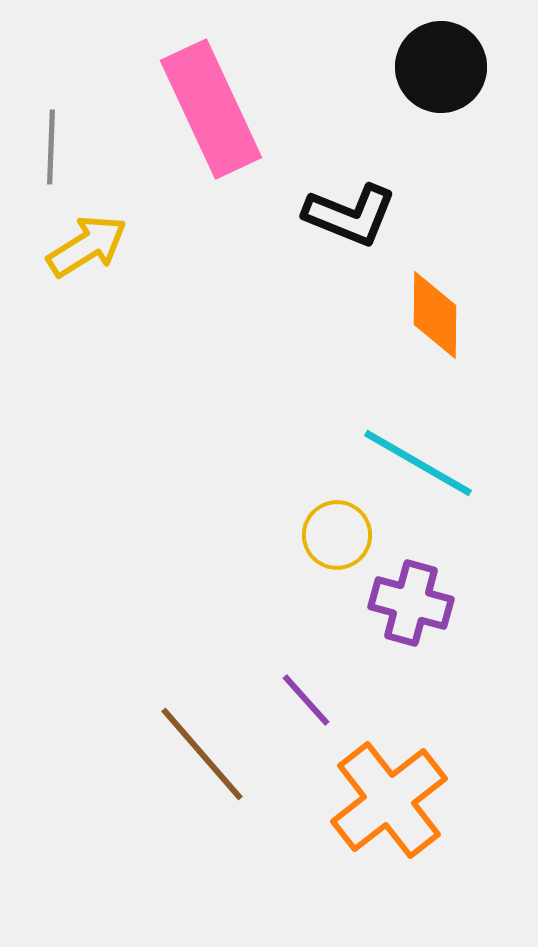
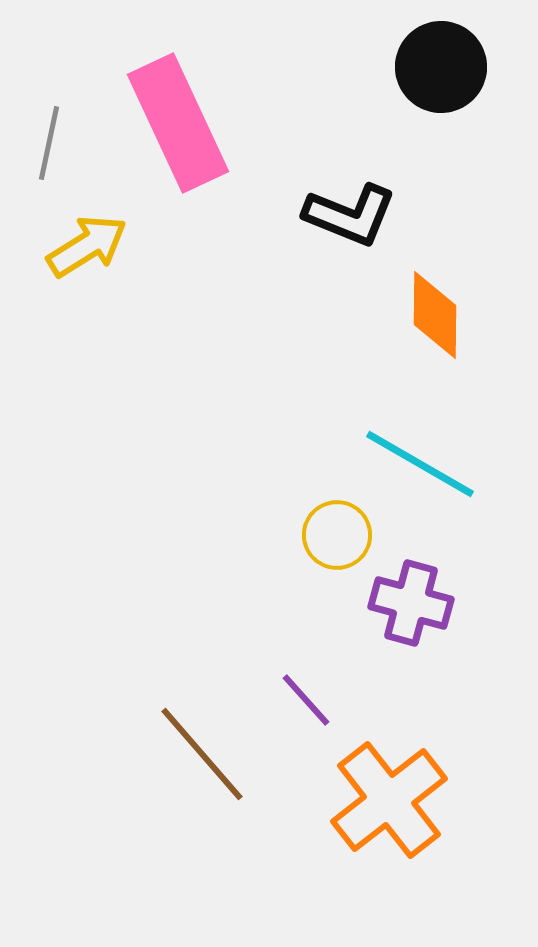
pink rectangle: moved 33 px left, 14 px down
gray line: moved 2 px left, 4 px up; rotated 10 degrees clockwise
cyan line: moved 2 px right, 1 px down
